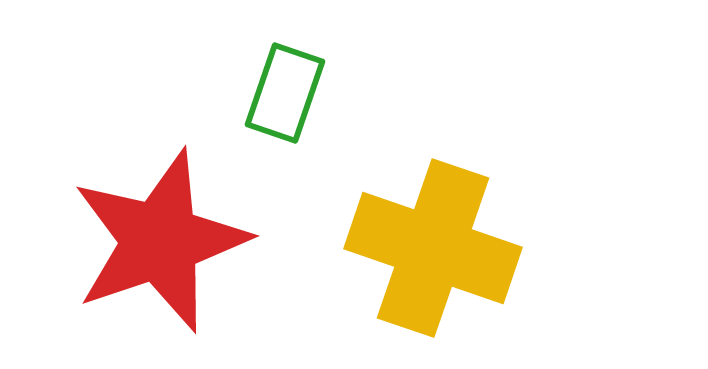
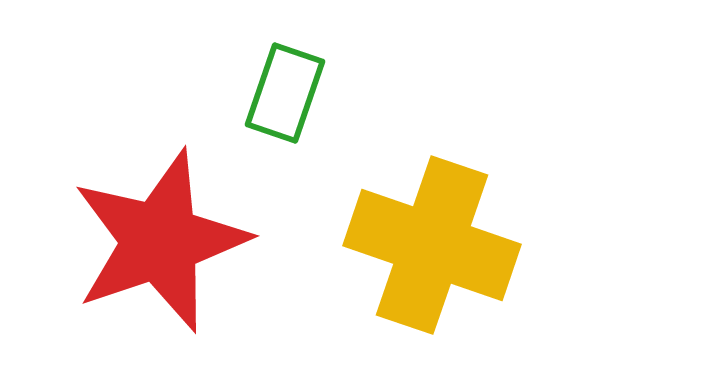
yellow cross: moved 1 px left, 3 px up
